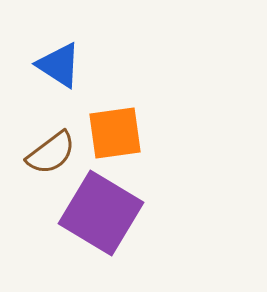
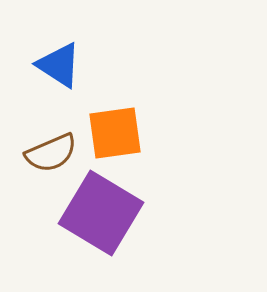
brown semicircle: rotated 14 degrees clockwise
